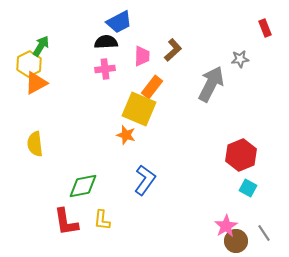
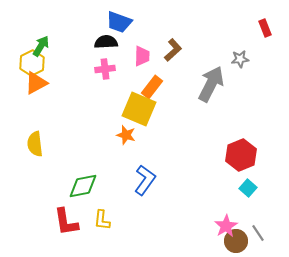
blue trapezoid: rotated 48 degrees clockwise
yellow hexagon: moved 3 px right, 1 px up
cyan square: rotated 12 degrees clockwise
gray line: moved 6 px left
